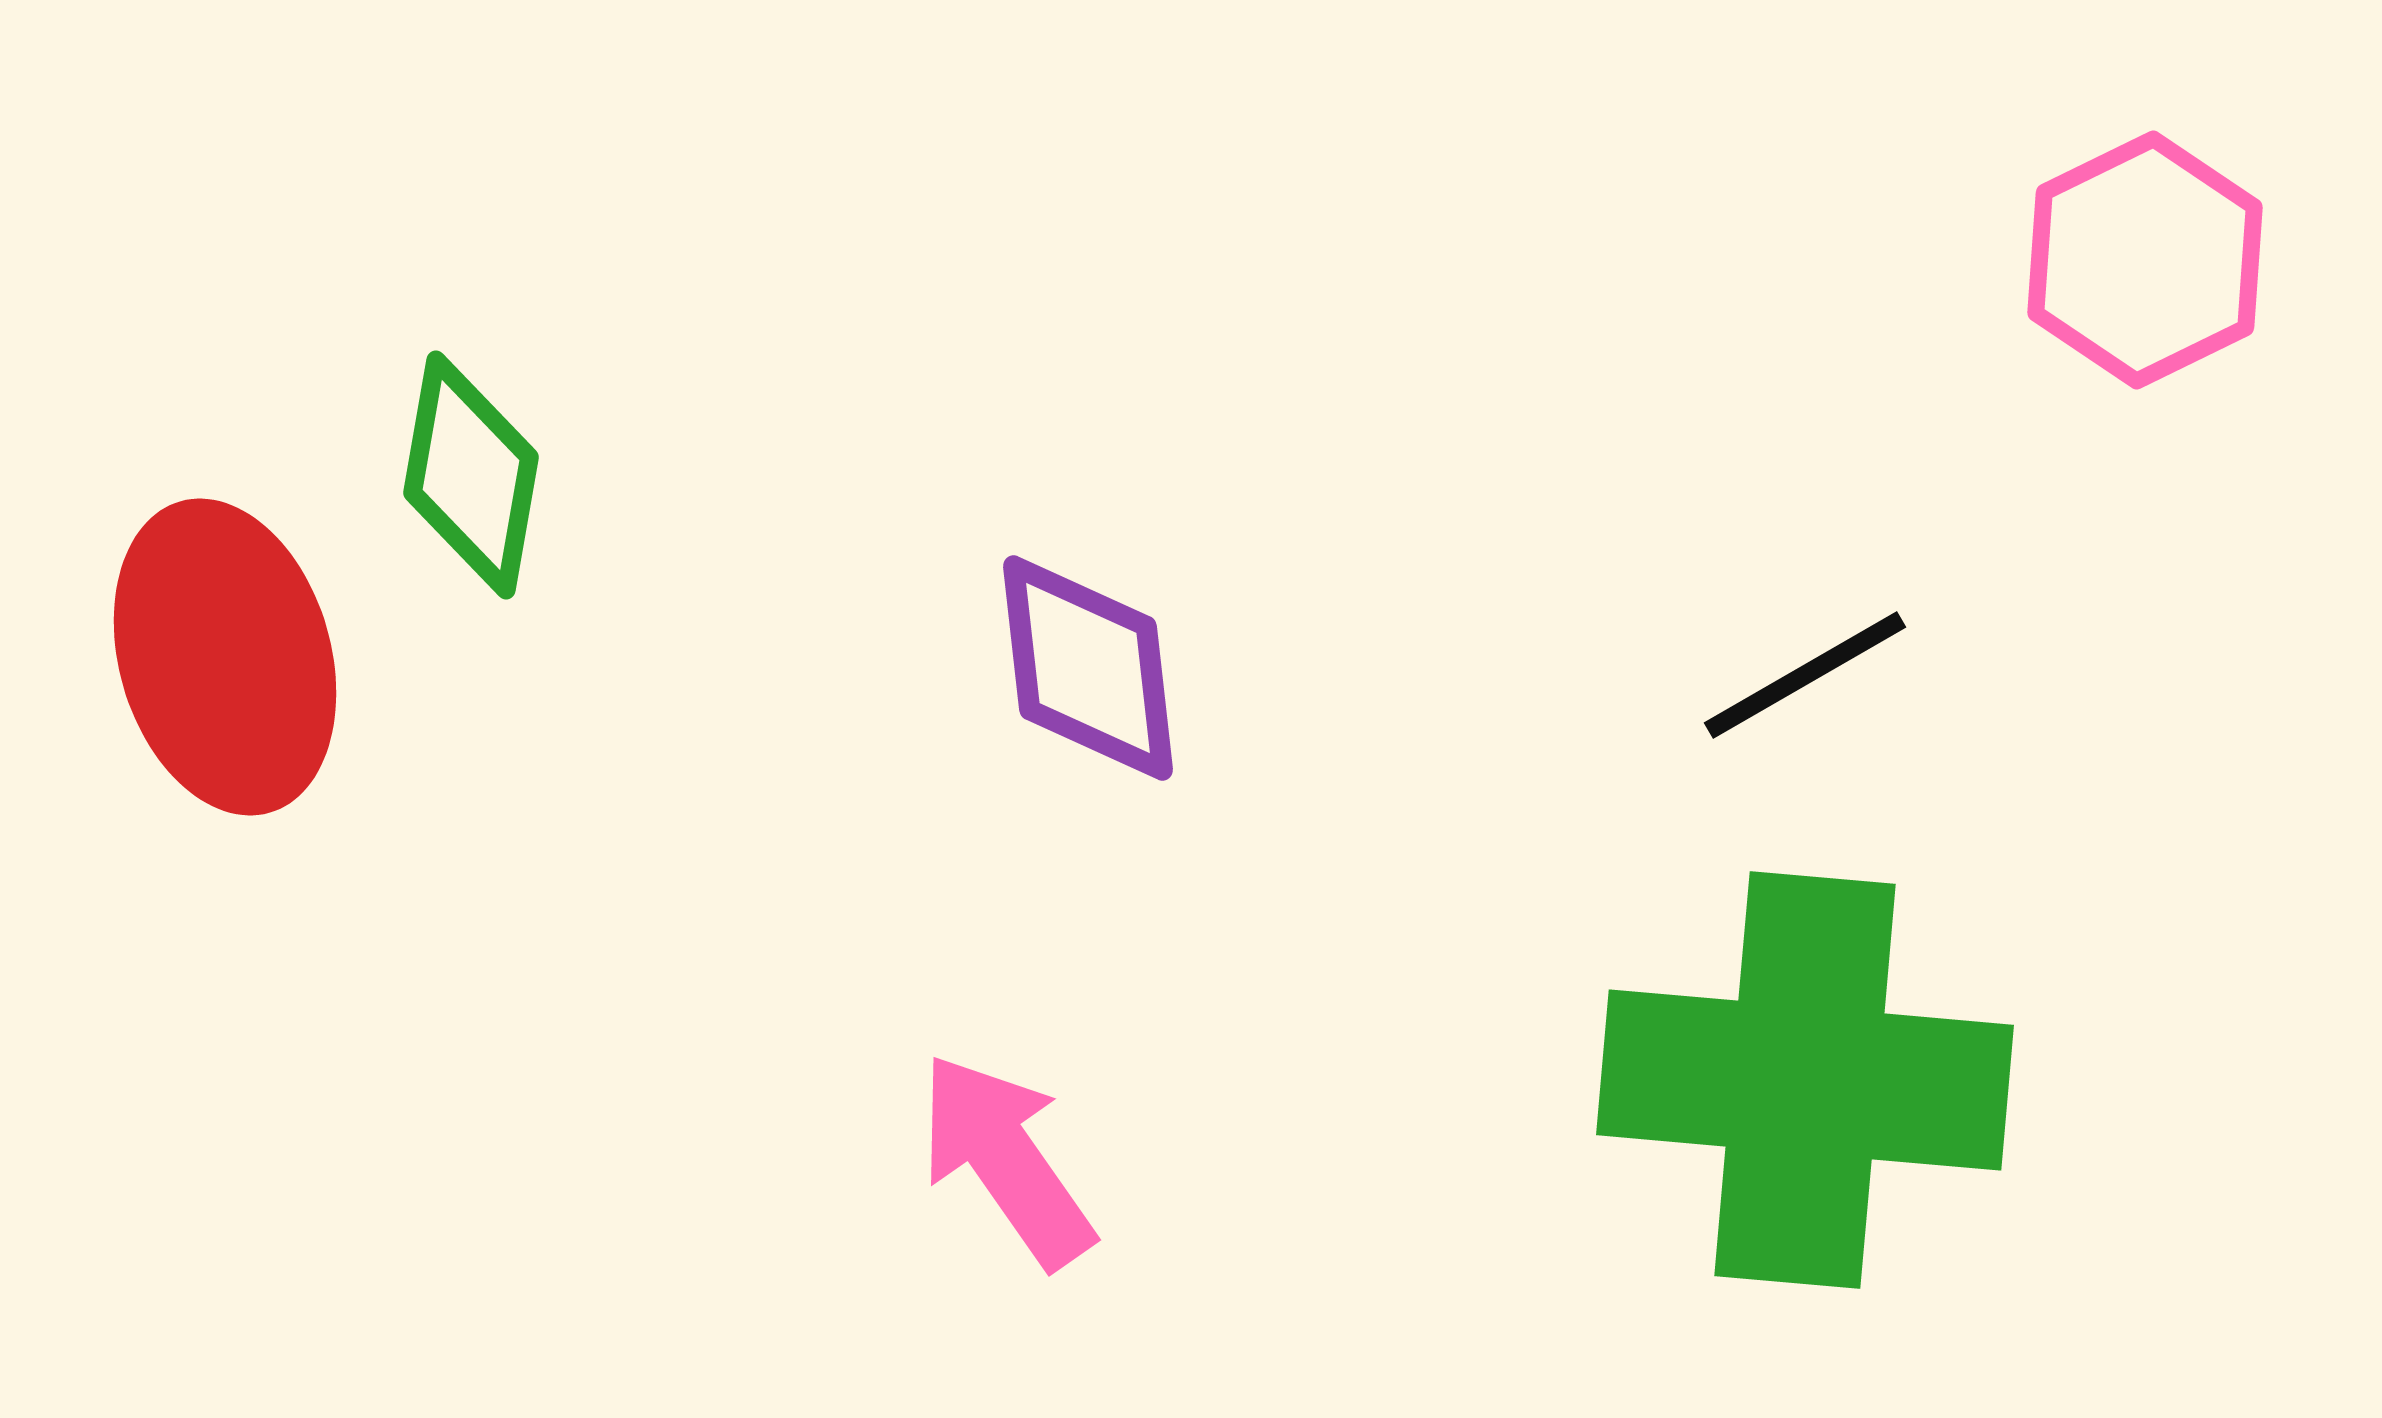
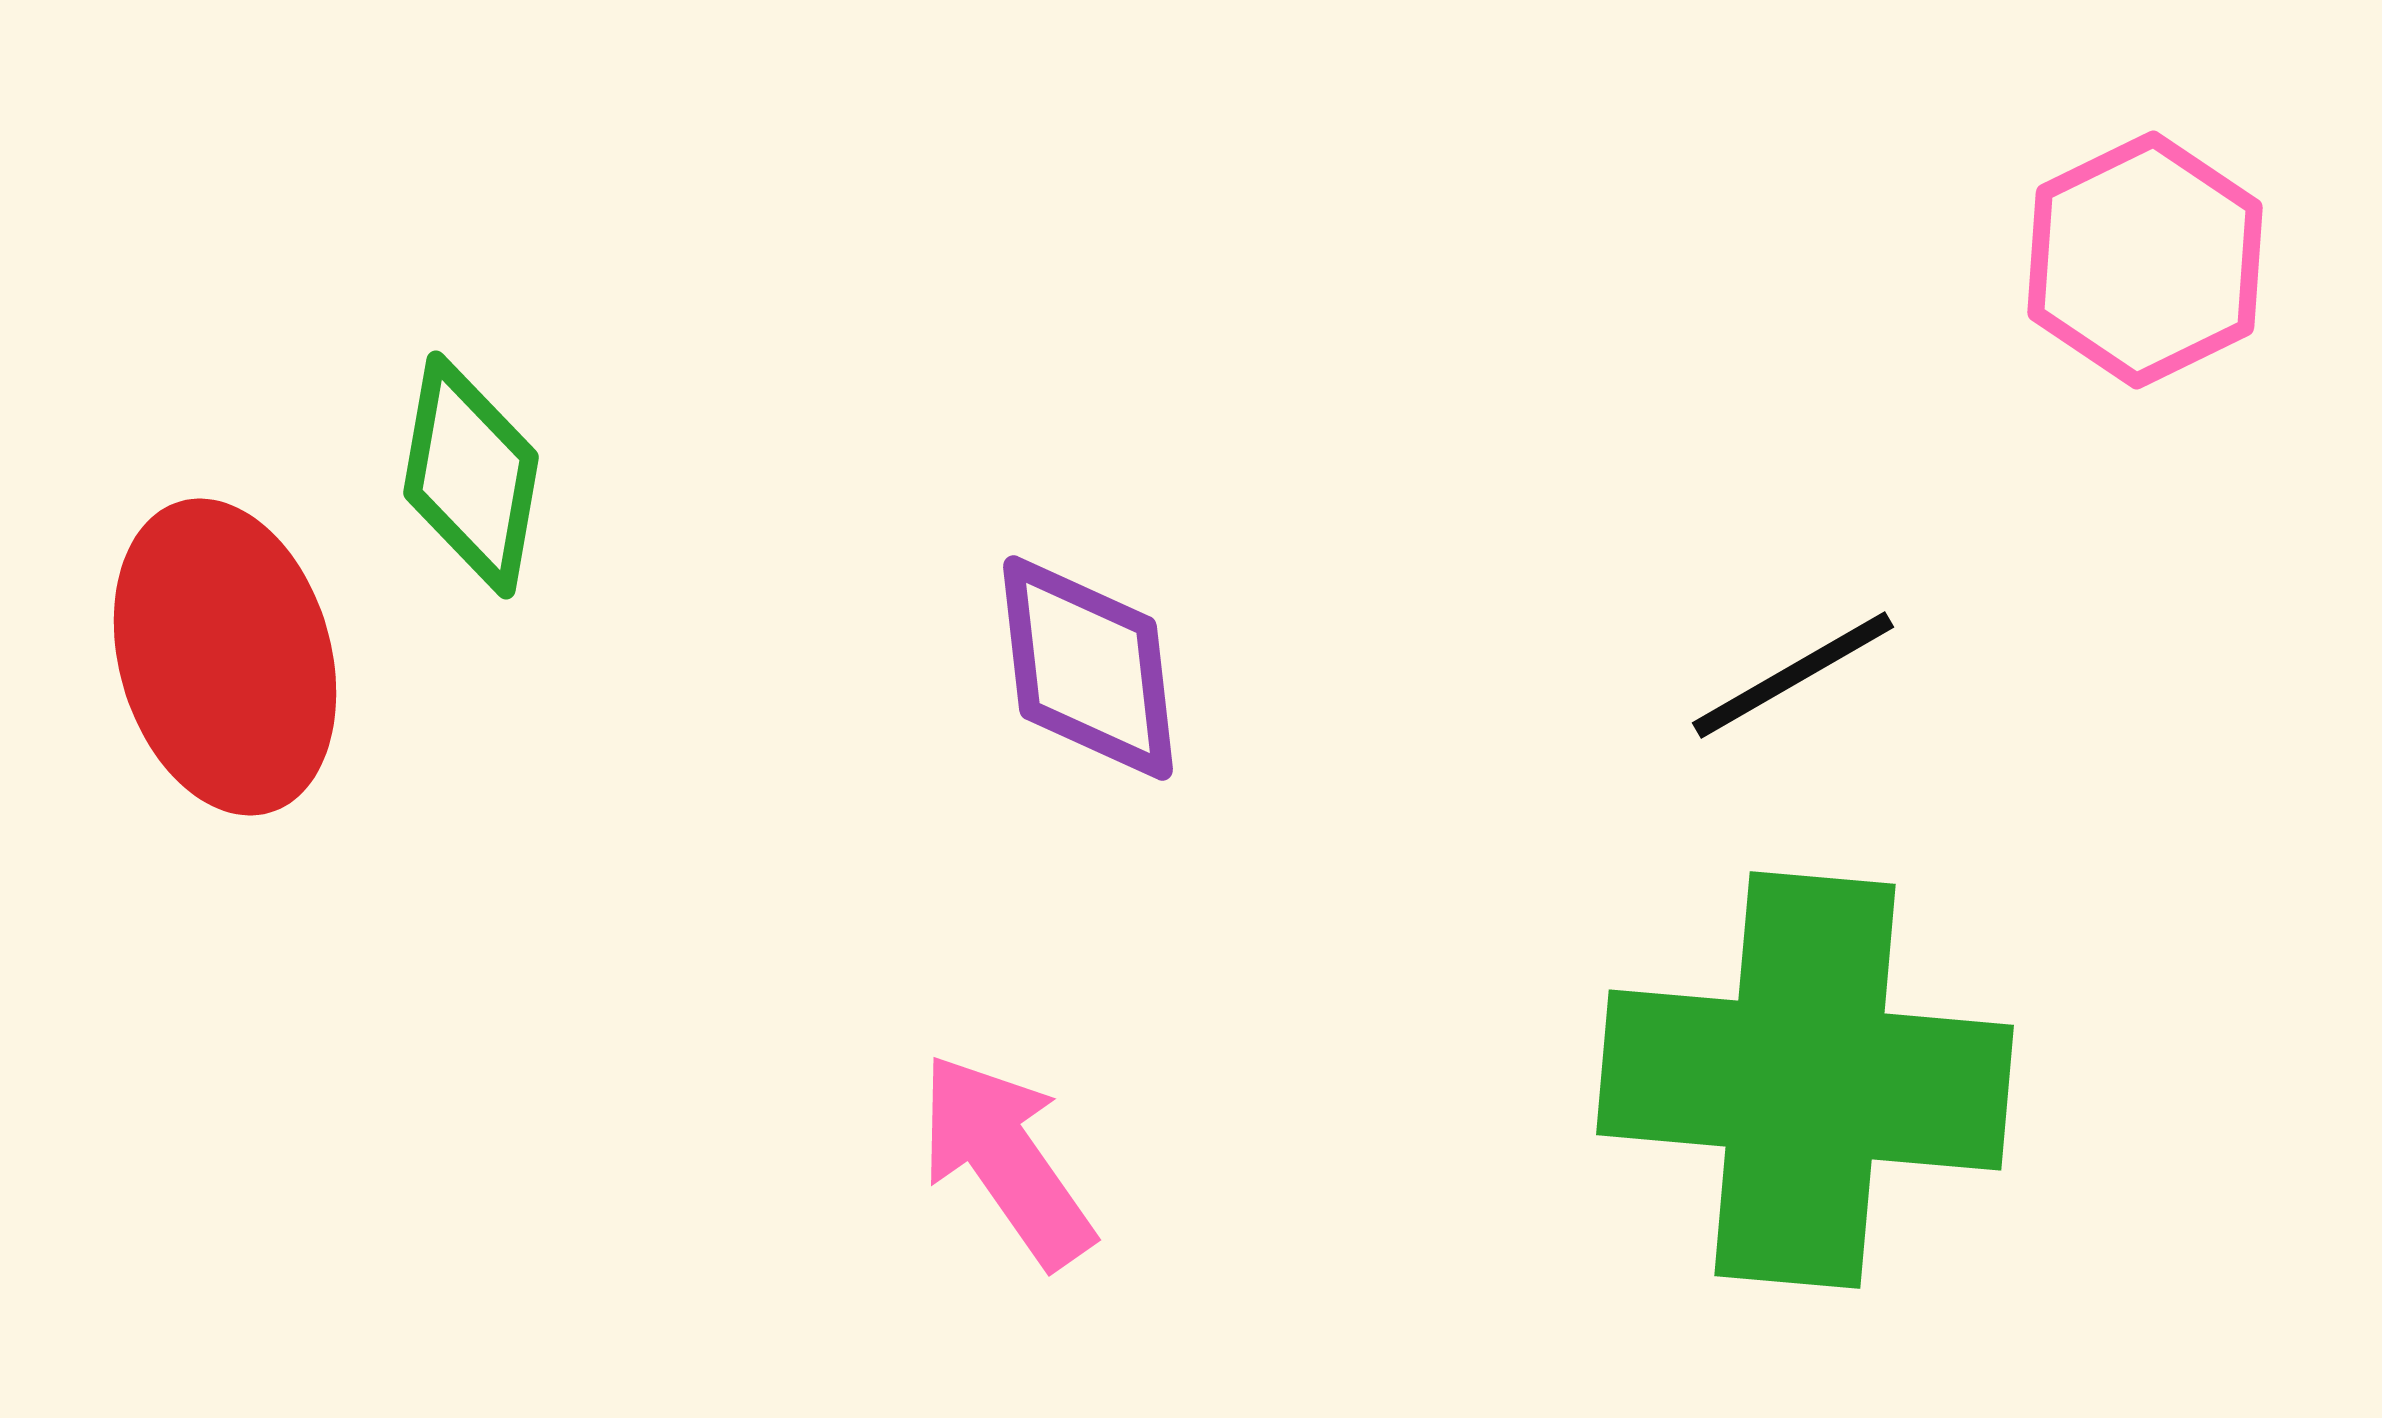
black line: moved 12 px left
